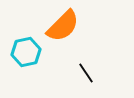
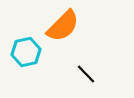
black line: moved 1 px down; rotated 10 degrees counterclockwise
